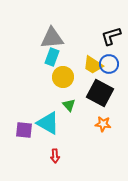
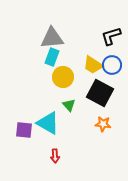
blue circle: moved 3 px right, 1 px down
